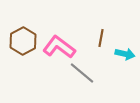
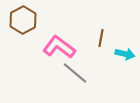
brown hexagon: moved 21 px up
gray line: moved 7 px left
